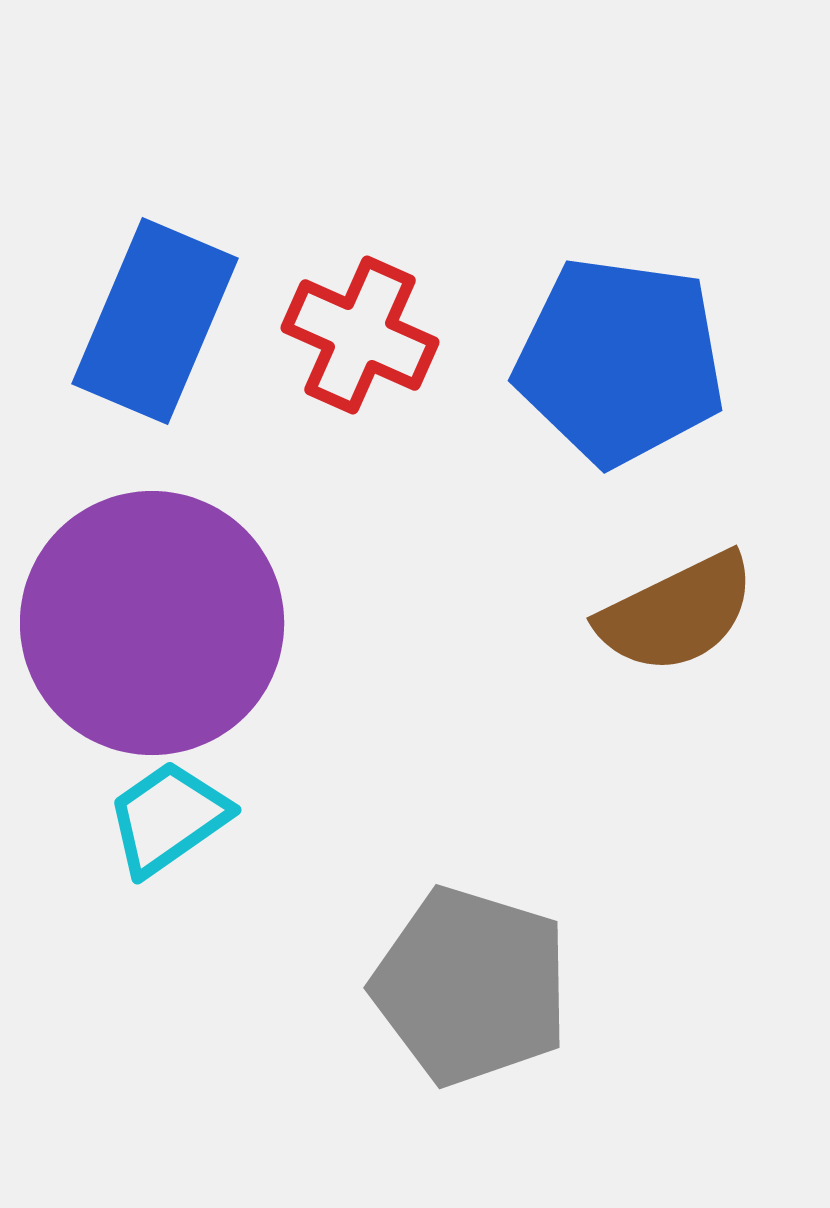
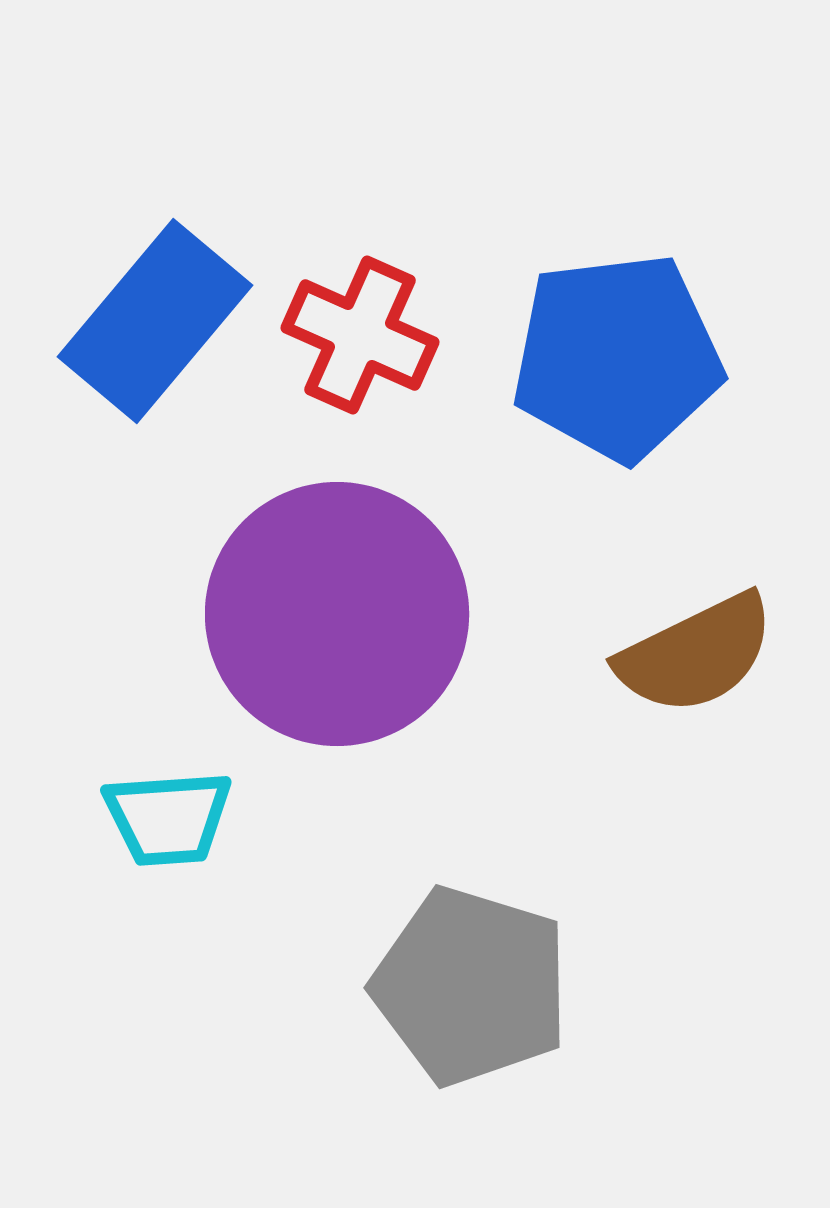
blue rectangle: rotated 17 degrees clockwise
blue pentagon: moved 3 px left, 4 px up; rotated 15 degrees counterclockwise
brown semicircle: moved 19 px right, 41 px down
purple circle: moved 185 px right, 9 px up
cyan trapezoid: rotated 149 degrees counterclockwise
